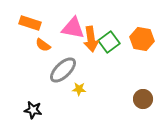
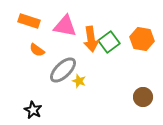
orange rectangle: moved 1 px left, 2 px up
pink triangle: moved 8 px left, 2 px up
orange semicircle: moved 6 px left, 5 px down
yellow star: moved 8 px up; rotated 16 degrees clockwise
brown circle: moved 2 px up
black star: rotated 18 degrees clockwise
